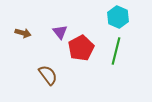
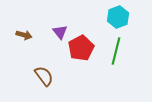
cyan hexagon: rotated 15 degrees clockwise
brown arrow: moved 1 px right, 2 px down
brown semicircle: moved 4 px left, 1 px down
